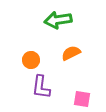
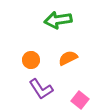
orange semicircle: moved 3 px left, 5 px down
purple L-shape: moved 2 px down; rotated 40 degrees counterclockwise
pink square: moved 2 px left, 1 px down; rotated 30 degrees clockwise
